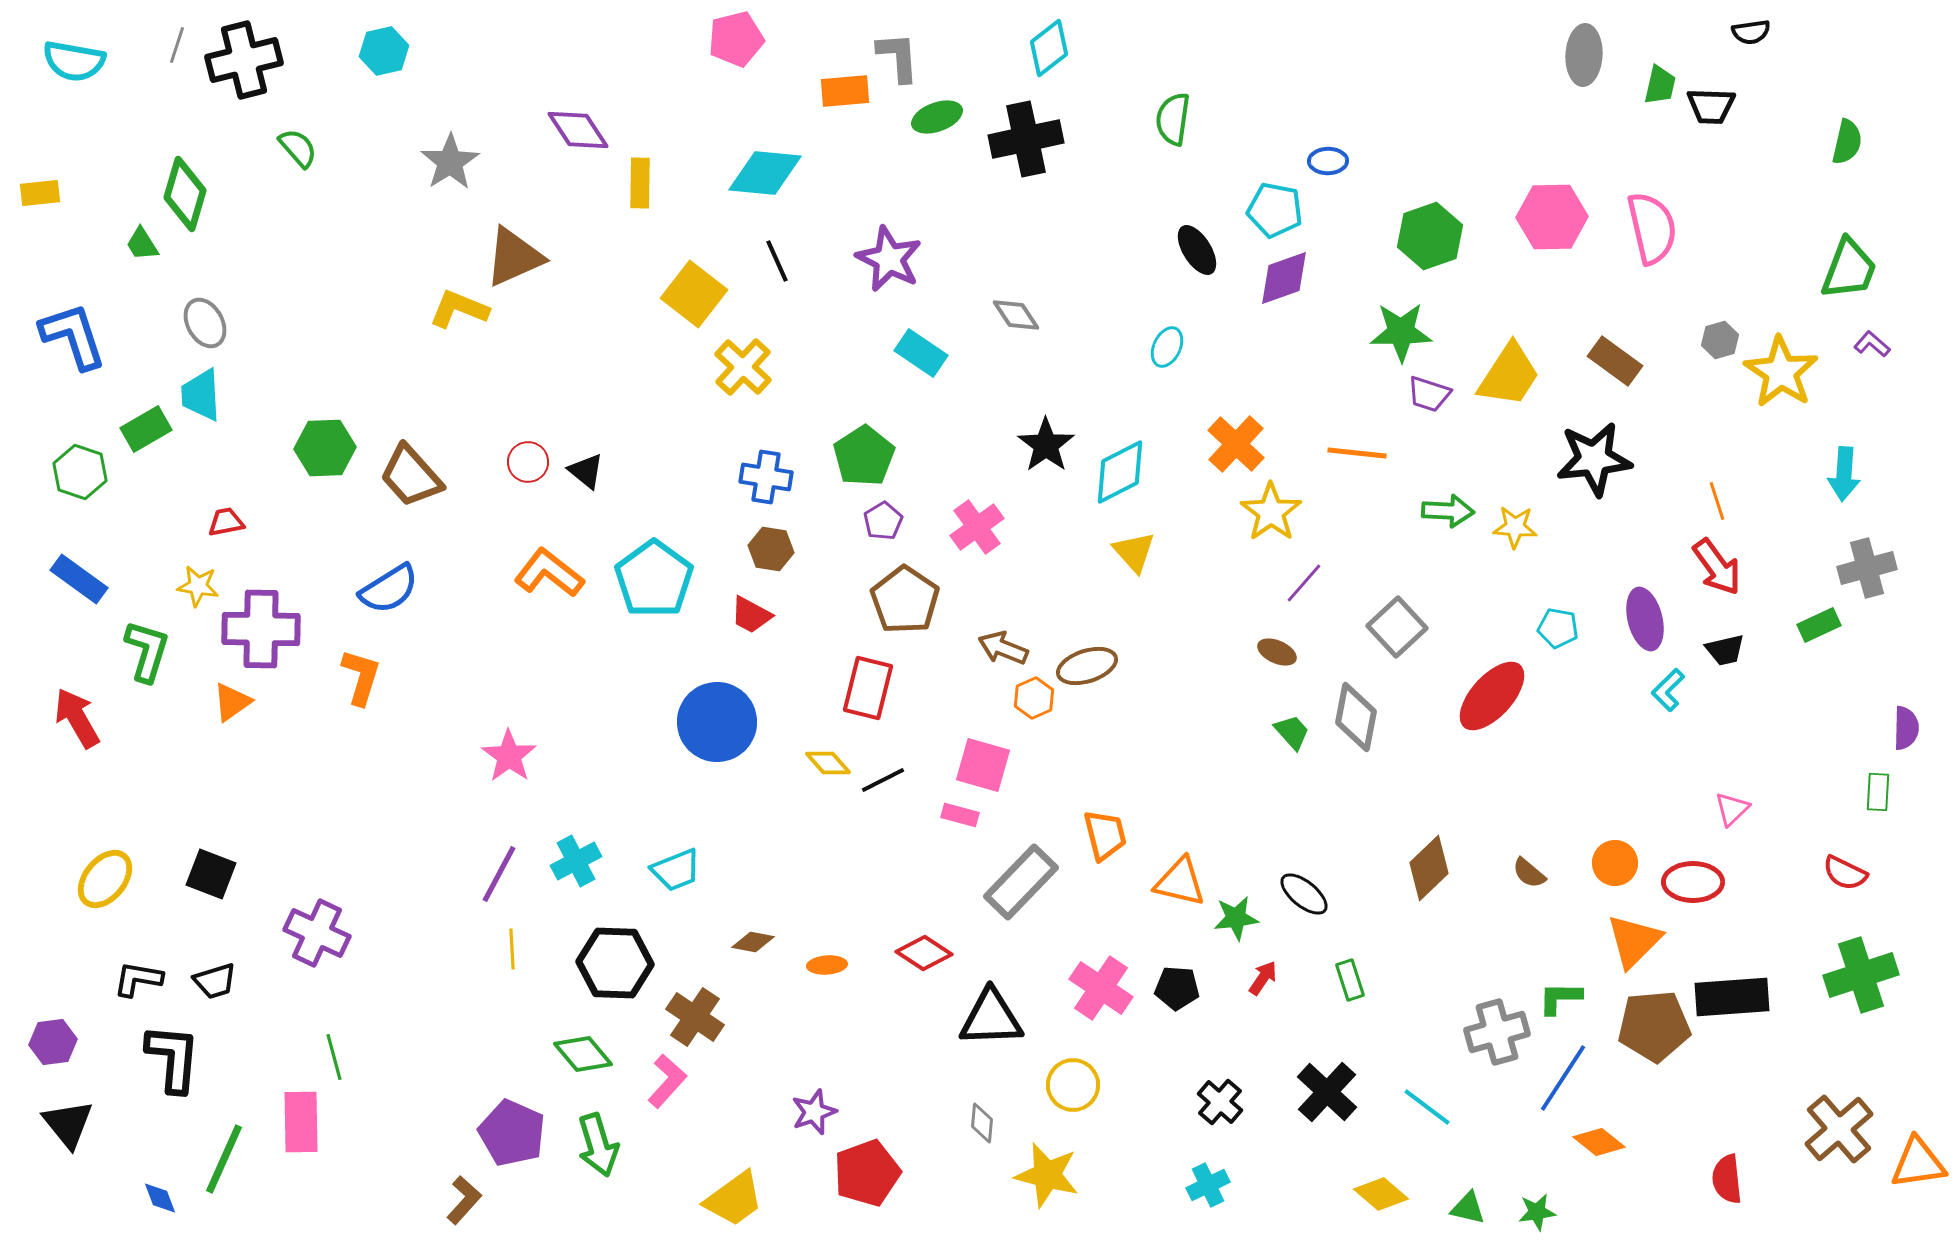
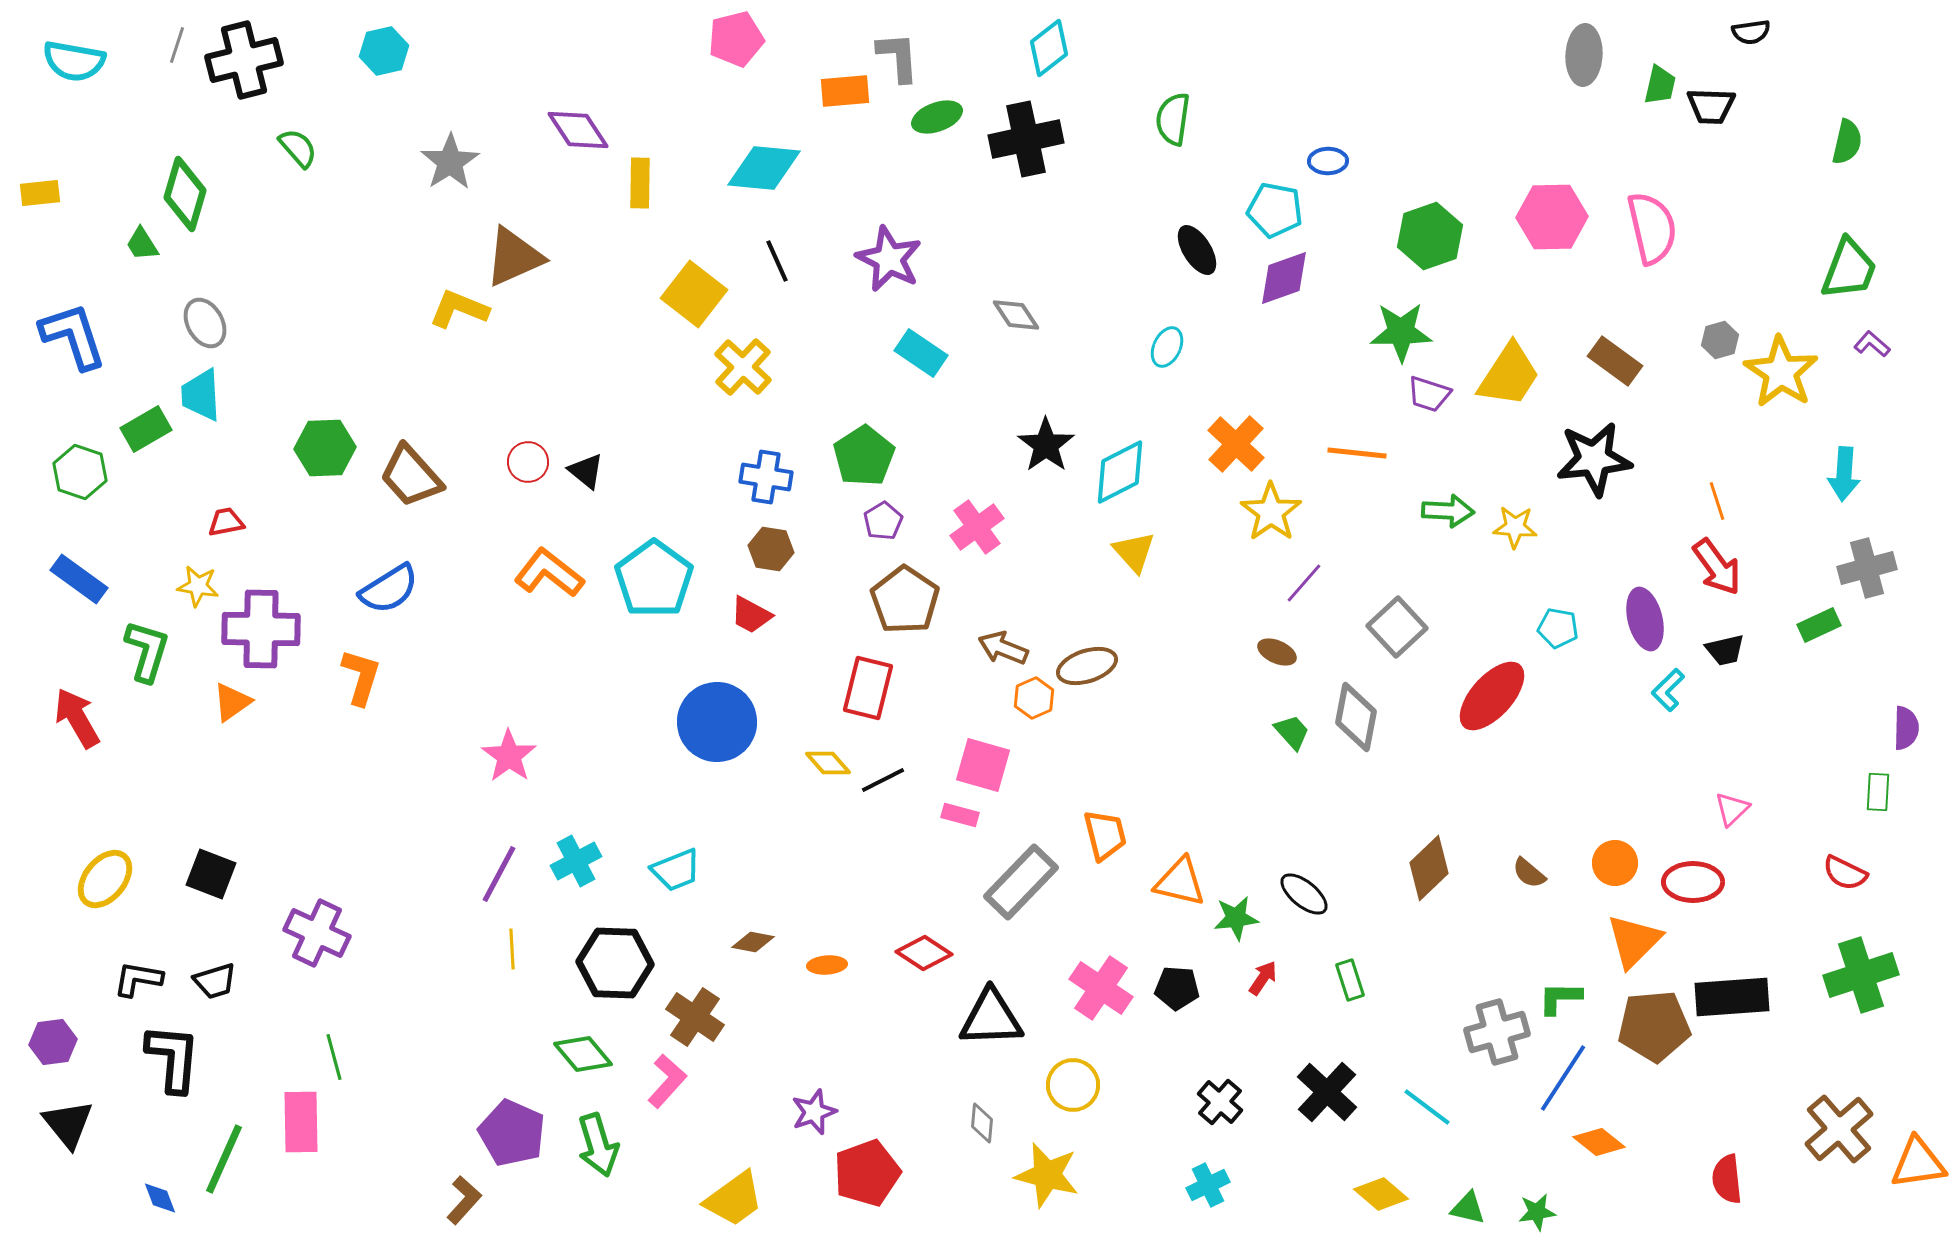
cyan diamond at (765, 173): moved 1 px left, 5 px up
